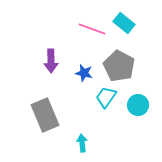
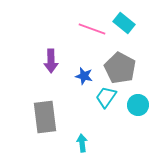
gray pentagon: moved 1 px right, 2 px down
blue star: moved 3 px down
gray rectangle: moved 2 px down; rotated 16 degrees clockwise
